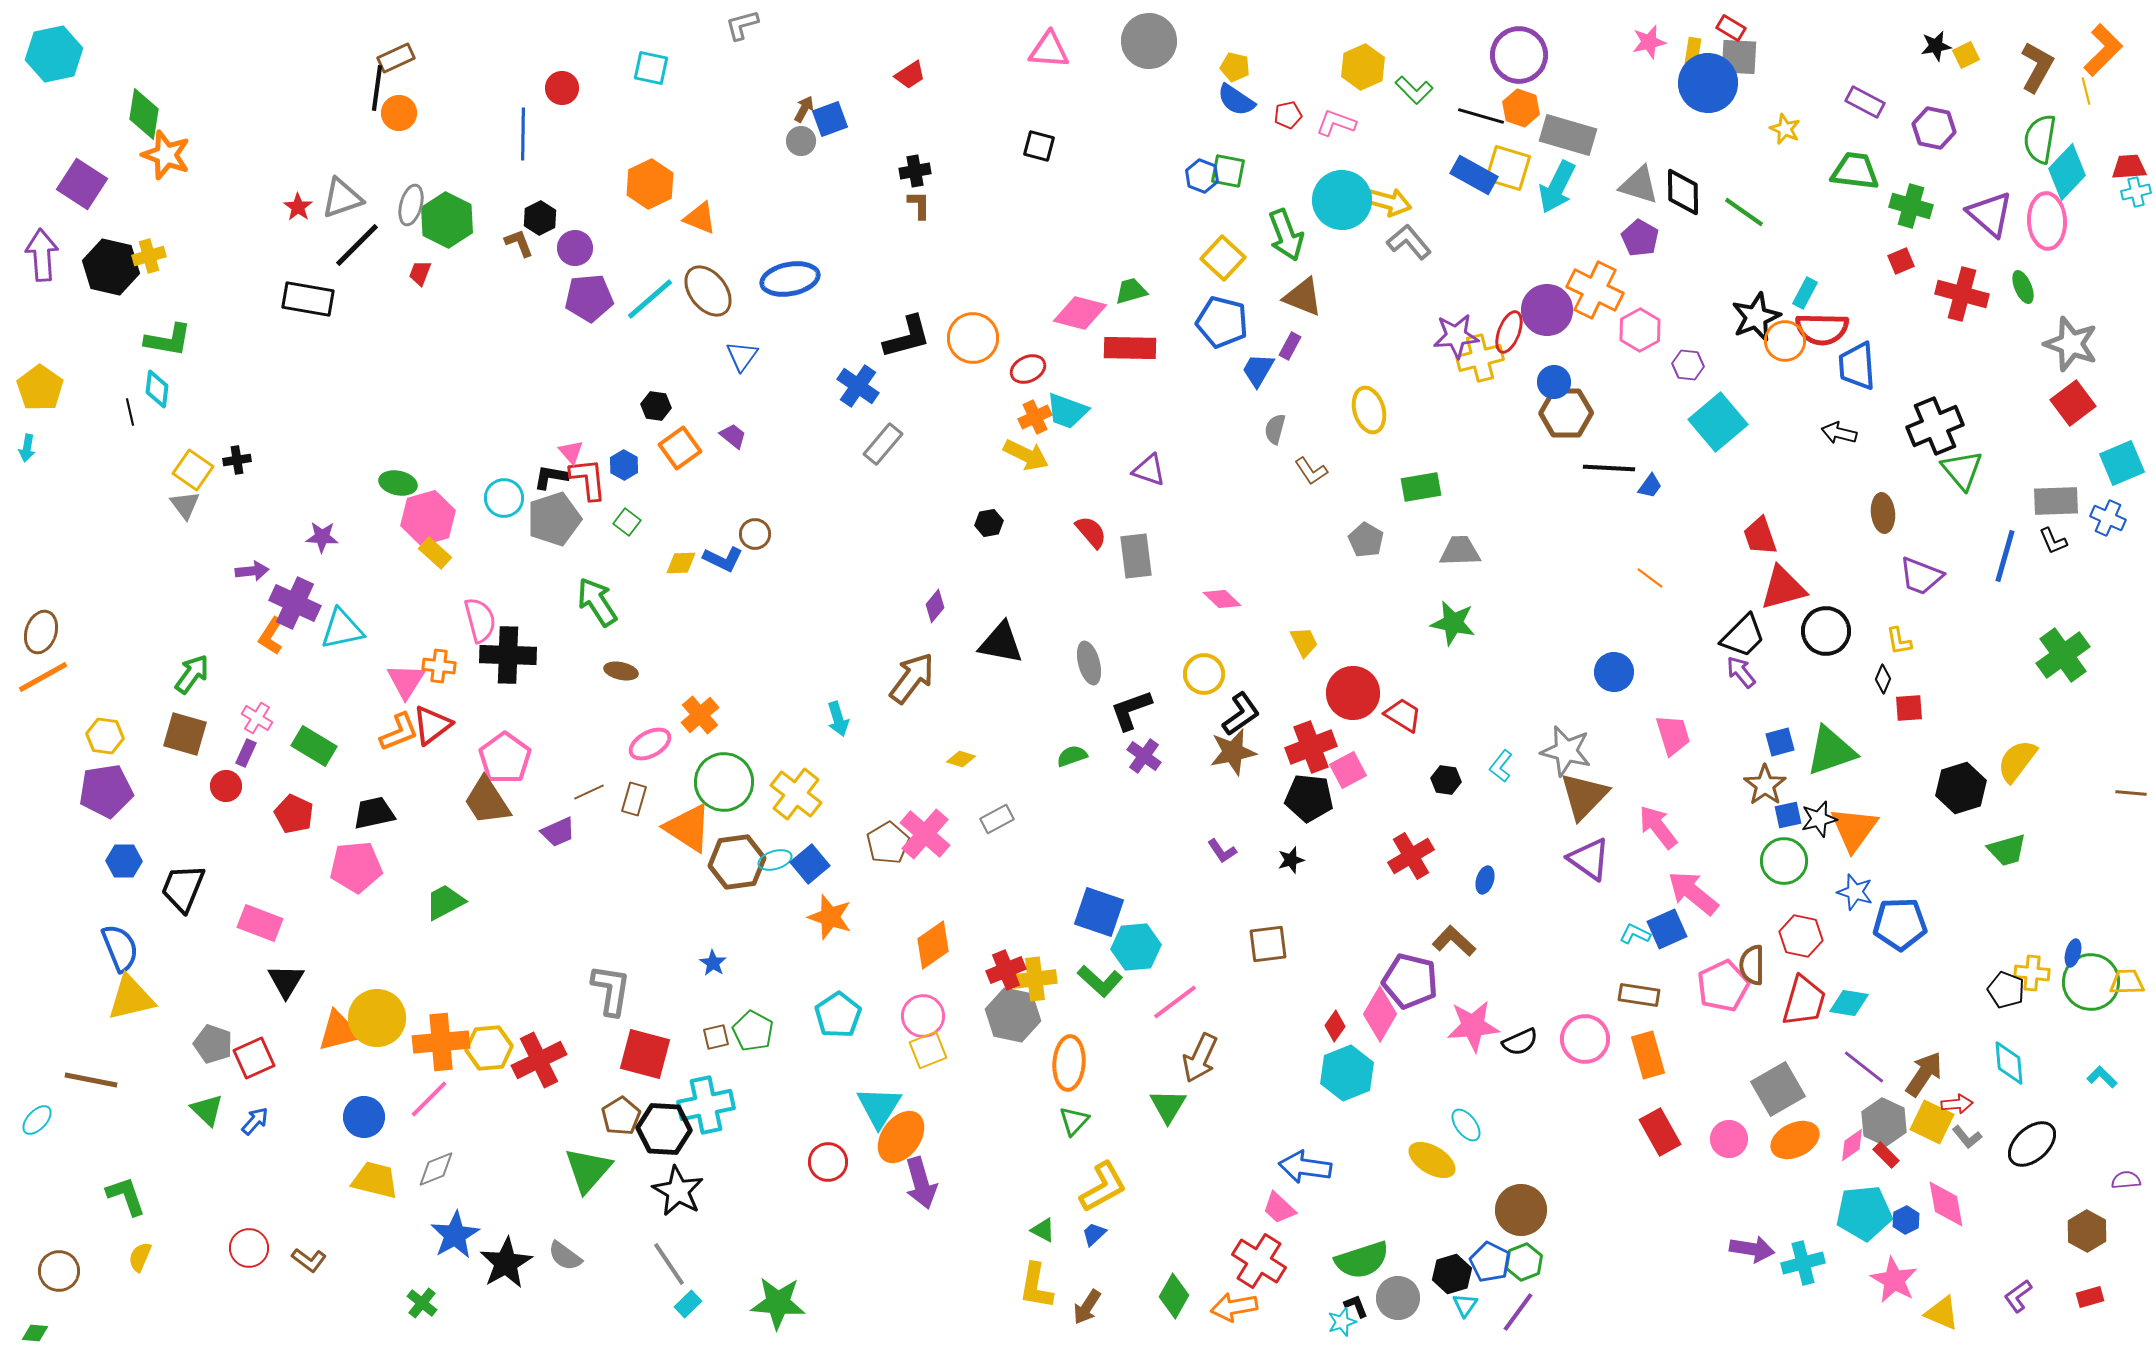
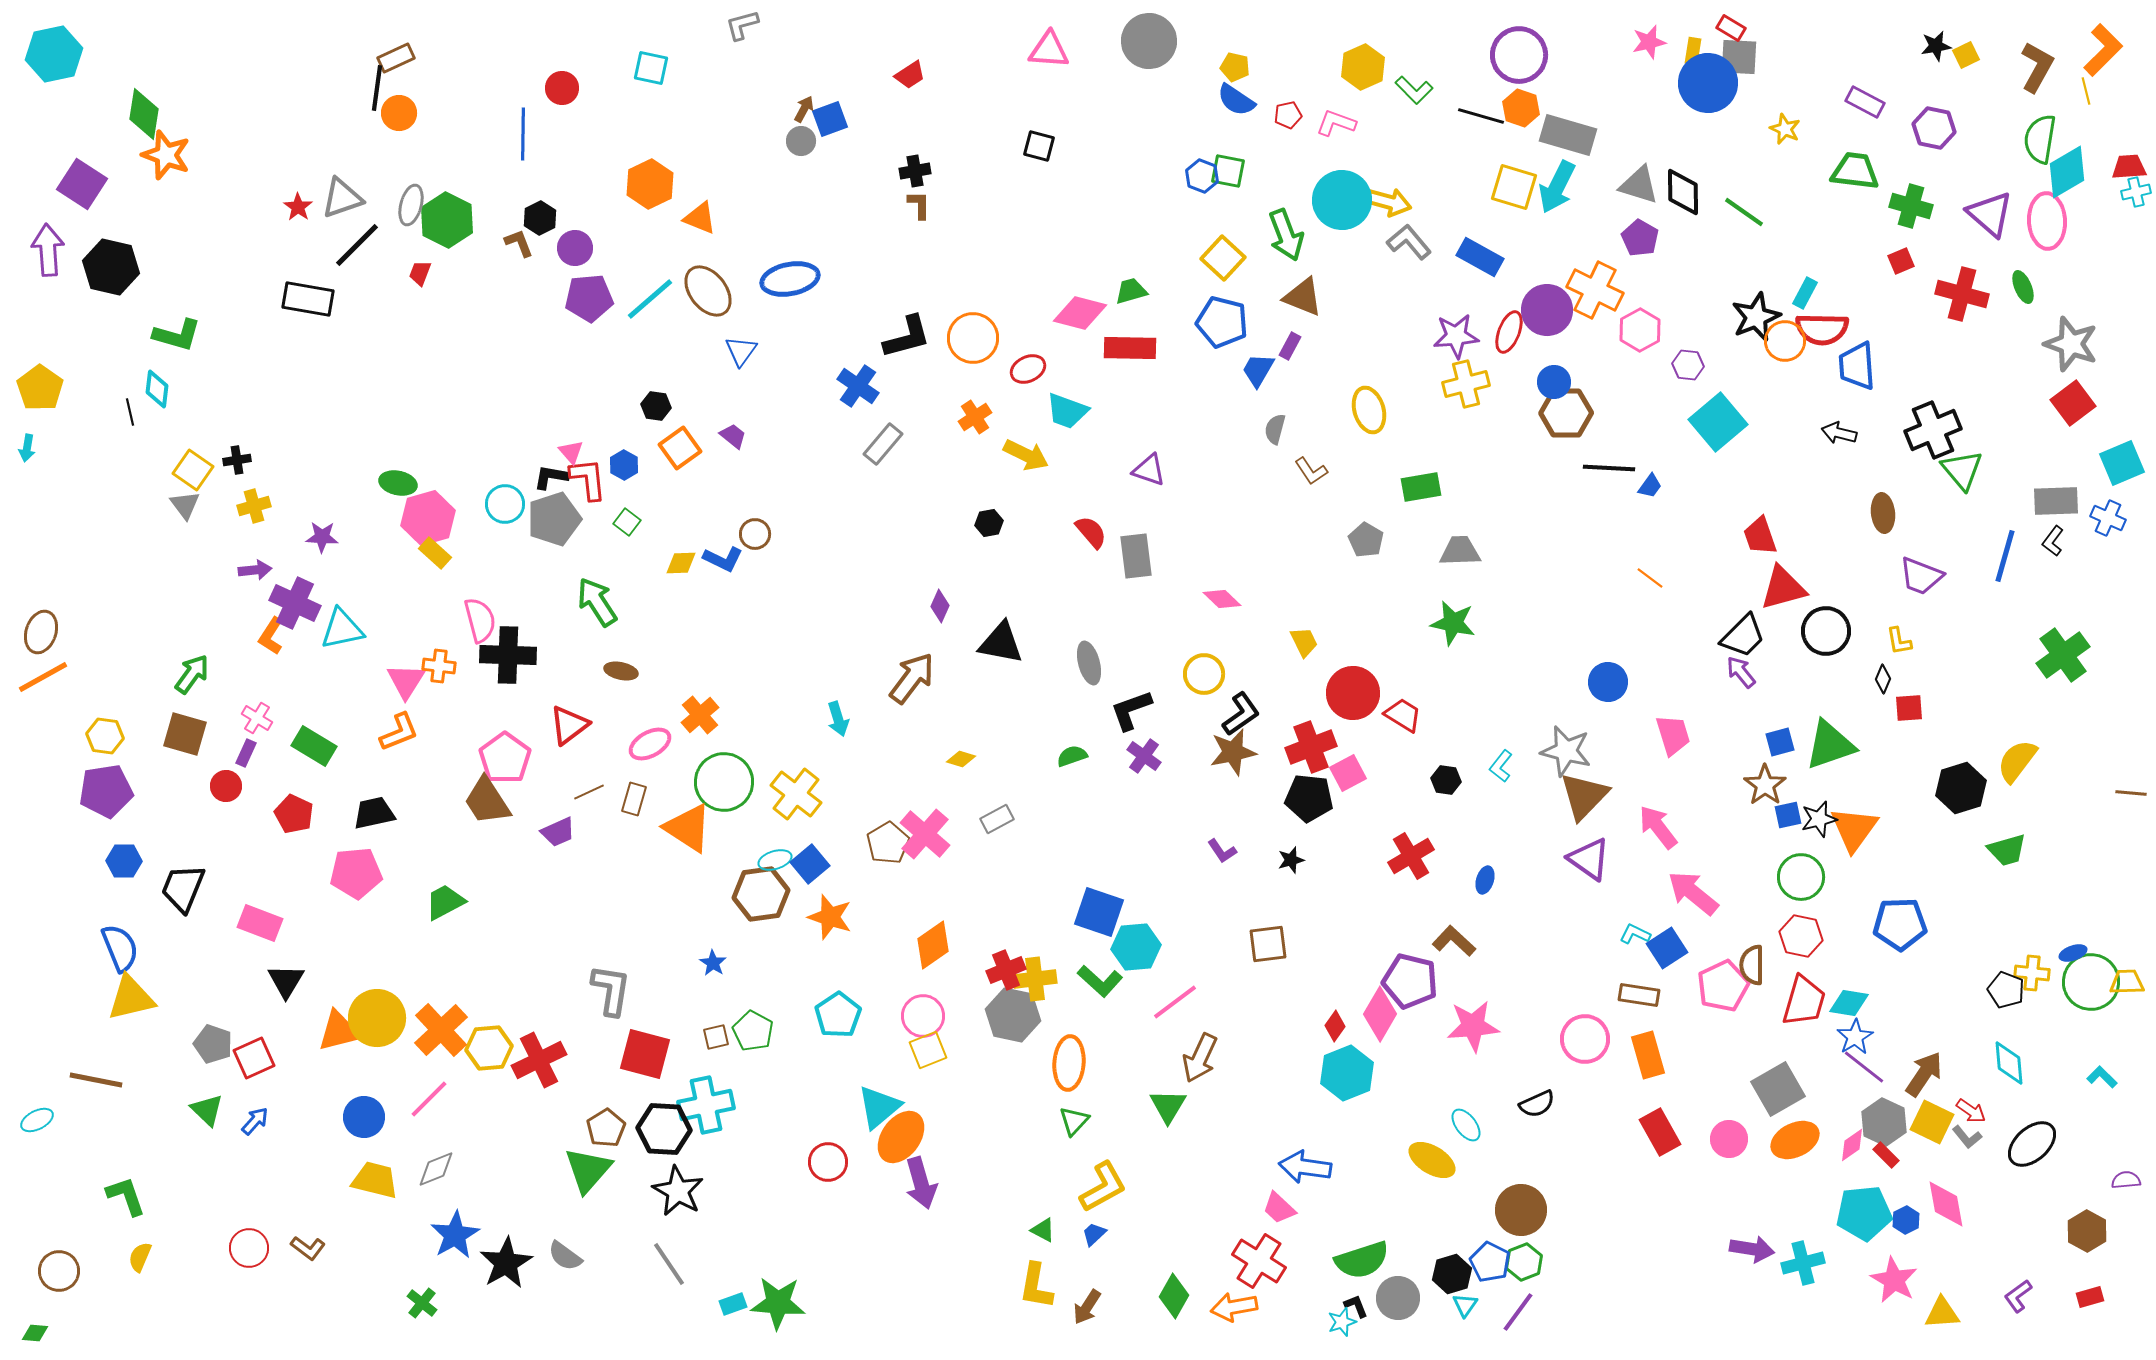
yellow square at (1508, 168): moved 6 px right, 19 px down
cyan diamond at (2067, 172): rotated 16 degrees clockwise
blue rectangle at (1474, 175): moved 6 px right, 82 px down
purple arrow at (42, 255): moved 6 px right, 5 px up
yellow cross at (149, 256): moved 105 px right, 250 px down
green L-shape at (168, 340): moved 9 px right, 5 px up; rotated 6 degrees clockwise
blue triangle at (742, 356): moved 1 px left, 5 px up
yellow cross at (1480, 358): moved 14 px left, 26 px down
orange cross at (1035, 417): moved 60 px left; rotated 8 degrees counterclockwise
black cross at (1935, 426): moved 2 px left, 4 px down
cyan circle at (504, 498): moved 1 px right, 6 px down
black L-shape at (2053, 541): rotated 60 degrees clockwise
purple arrow at (252, 571): moved 3 px right, 1 px up
purple diamond at (935, 606): moved 5 px right; rotated 16 degrees counterclockwise
blue circle at (1614, 672): moved 6 px left, 10 px down
red triangle at (432, 725): moved 137 px right
green triangle at (1831, 751): moved 1 px left, 6 px up
pink square at (1348, 770): moved 3 px down
green circle at (1784, 861): moved 17 px right, 16 px down
brown hexagon at (737, 862): moved 24 px right, 32 px down
pink pentagon at (356, 867): moved 6 px down
blue star at (1855, 892): moved 145 px down; rotated 24 degrees clockwise
blue square at (1667, 929): moved 19 px down; rotated 9 degrees counterclockwise
blue ellipse at (2073, 953): rotated 56 degrees clockwise
orange cross at (441, 1042): moved 12 px up; rotated 38 degrees counterclockwise
black semicircle at (1520, 1042): moved 17 px right, 62 px down
brown line at (91, 1080): moved 5 px right
red arrow at (1957, 1104): moved 14 px right, 7 px down; rotated 40 degrees clockwise
cyan triangle at (879, 1107): rotated 18 degrees clockwise
brown pentagon at (621, 1116): moved 15 px left, 12 px down
cyan ellipse at (37, 1120): rotated 20 degrees clockwise
brown L-shape at (309, 1260): moved 1 px left, 12 px up
cyan rectangle at (688, 1304): moved 45 px right; rotated 24 degrees clockwise
yellow triangle at (1942, 1313): rotated 27 degrees counterclockwise
